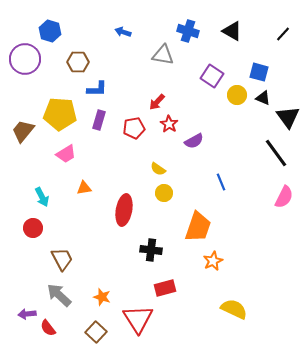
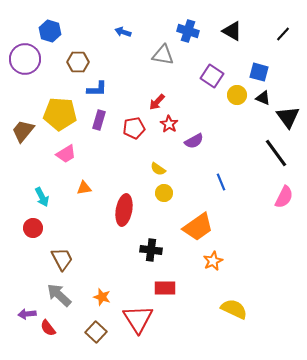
orange trapezoid at (198, 227): rotated 36 degrees clockwise
red rectangle at (165, 288): rotated 15 degrees clockwise
